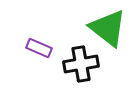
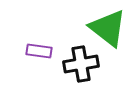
purple rectangle: moved 3 px down; rotated 15 degrees counterclockwise
